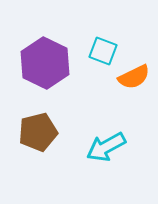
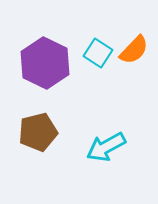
cyan square: moved 5 px left, 2 px down; rotated 12 degrees clockwise
orange semicircle: moved 27 px up; rotated 20 degrees counterclockwise
